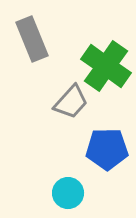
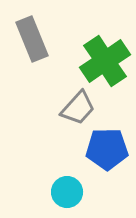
green cross: moved 1 px left, 5 px up; rotated 21 degrees clockwise
gray trapezoid: moved 7 px right, 6 px down
cyan circle: moved 1 px left, 1 px up
